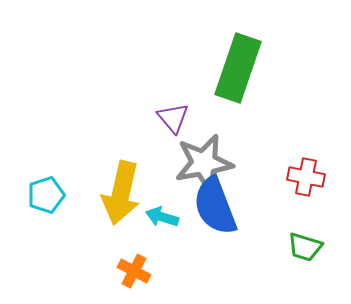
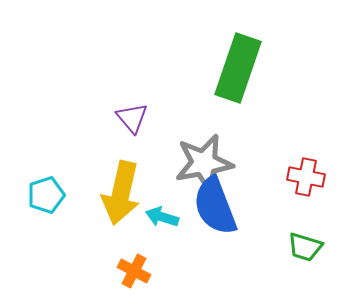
purple triangle: moved 41 px left
